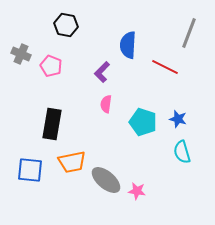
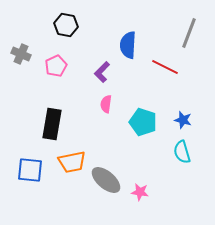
pink pentagon: moved 5 px right; rotated 25 degrees clockwise
blue star: moved 5 px right, 1 px down
pink star: moved 3 px right, 1 px down
